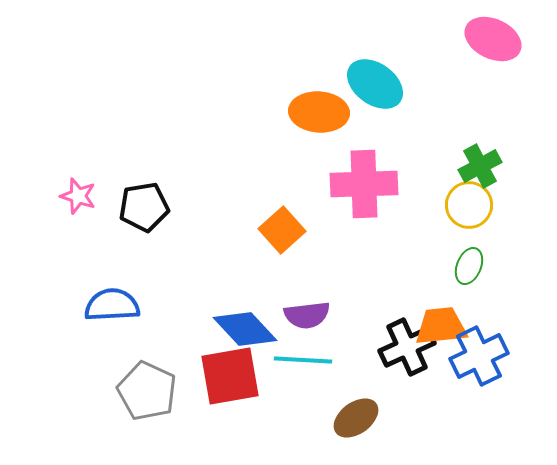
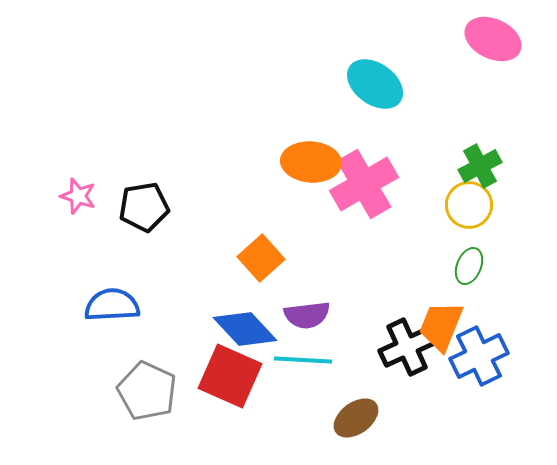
orange ellipse: moved 8 px left, 50 px down
pink cross: rotated 28 degrees counterclockwise
orange square: moved 21 px left, 28 px down
orange trapezoid: rotated 62 degrees counterclockwise
red square: rotated 34 degrees clockwise
